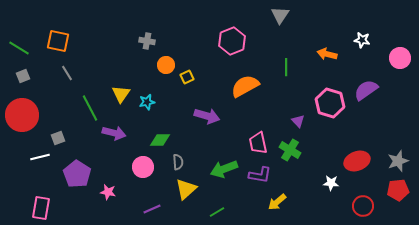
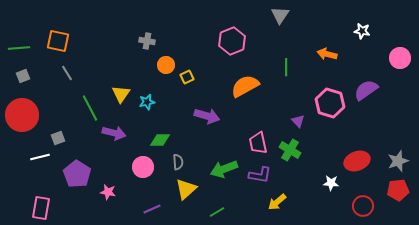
white star at (362, 40): moved 9 px up
green line at (19, 48): rotated 35 degrees counterclockwise
